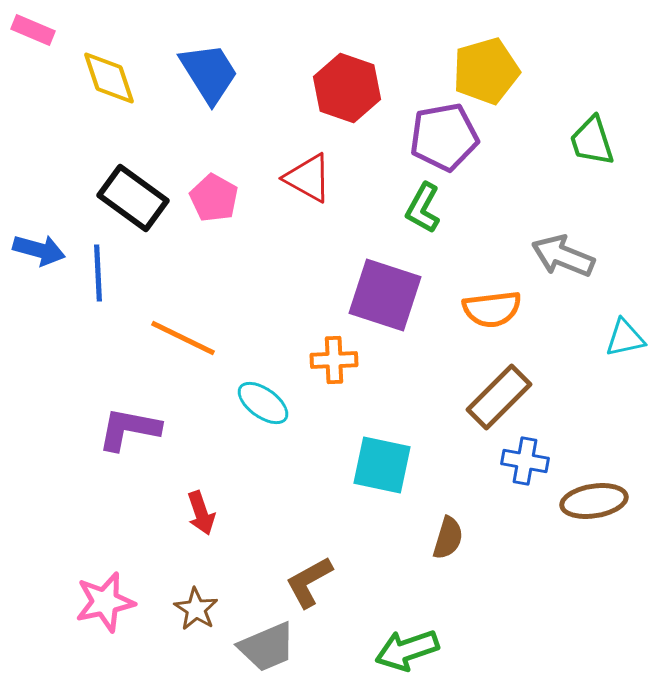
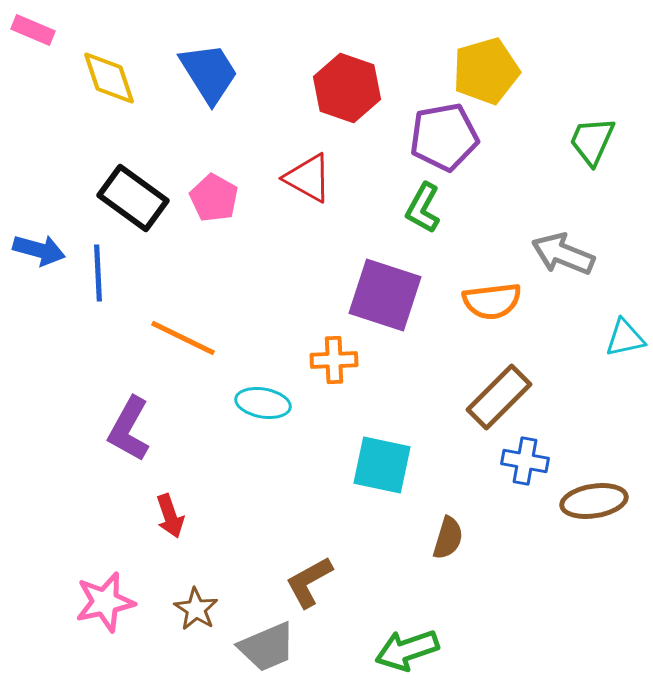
green trapezoid: rotated 42 degrees clockwise
gray arrow: moved 2 px up
orange semicircle: moved 8 px up
cyan ellipse: rotated 26 degrees counterclockwise
purple L-shape: rotated 72 degrees counterclockwise
red arrow: moved 31 px left, 3 px down
